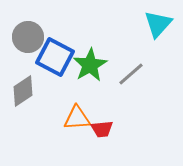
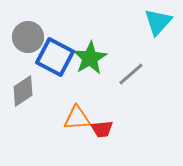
cyan triangle: moved 2 px up
green star: moved 7 px up
